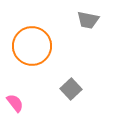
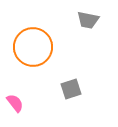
orange circle: moved 1 px right, 1 px down
gray square: rotated 25 degrees clockwise
